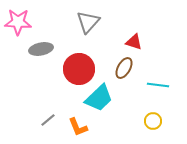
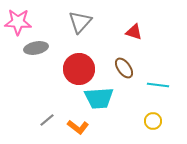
gray triangle: moved 8 px left
red triangle: moved 10 px up
gray ellipse: moved 5 px left, 1 px up
brown ellipse: rotated 65 degrees counterclockwise
cyan trapezoid: rotated 40 degrees clockwise
gray line: moved 1 px left
orange L-shape: rotated 30 degrees counterclockwise
